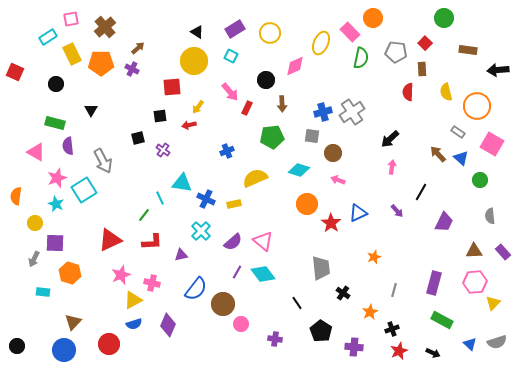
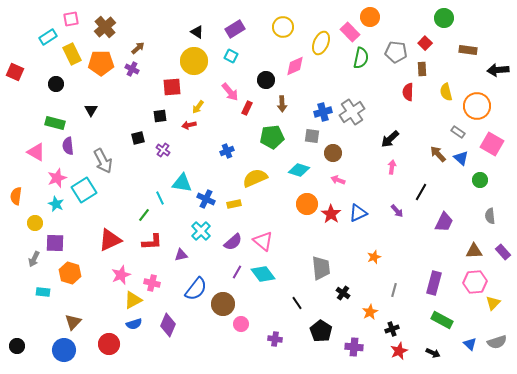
orange circle at (373, 18): moved 3 px left, 1 px up
yellow circle at (270, 33): moved 13 px right, 6 px up
red star at (331, 223): moved 9 px up
